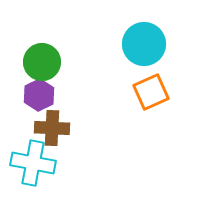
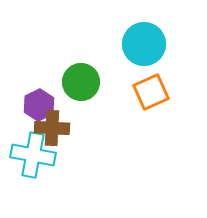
green circle: moved 39 px right, 20 px down
purple hexagon: moved 10 px down
cyan cross: moved 8 px up
